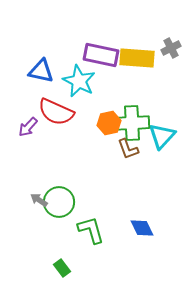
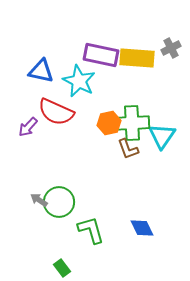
cyan triangle: rotated 8 degrees counterclockwise
